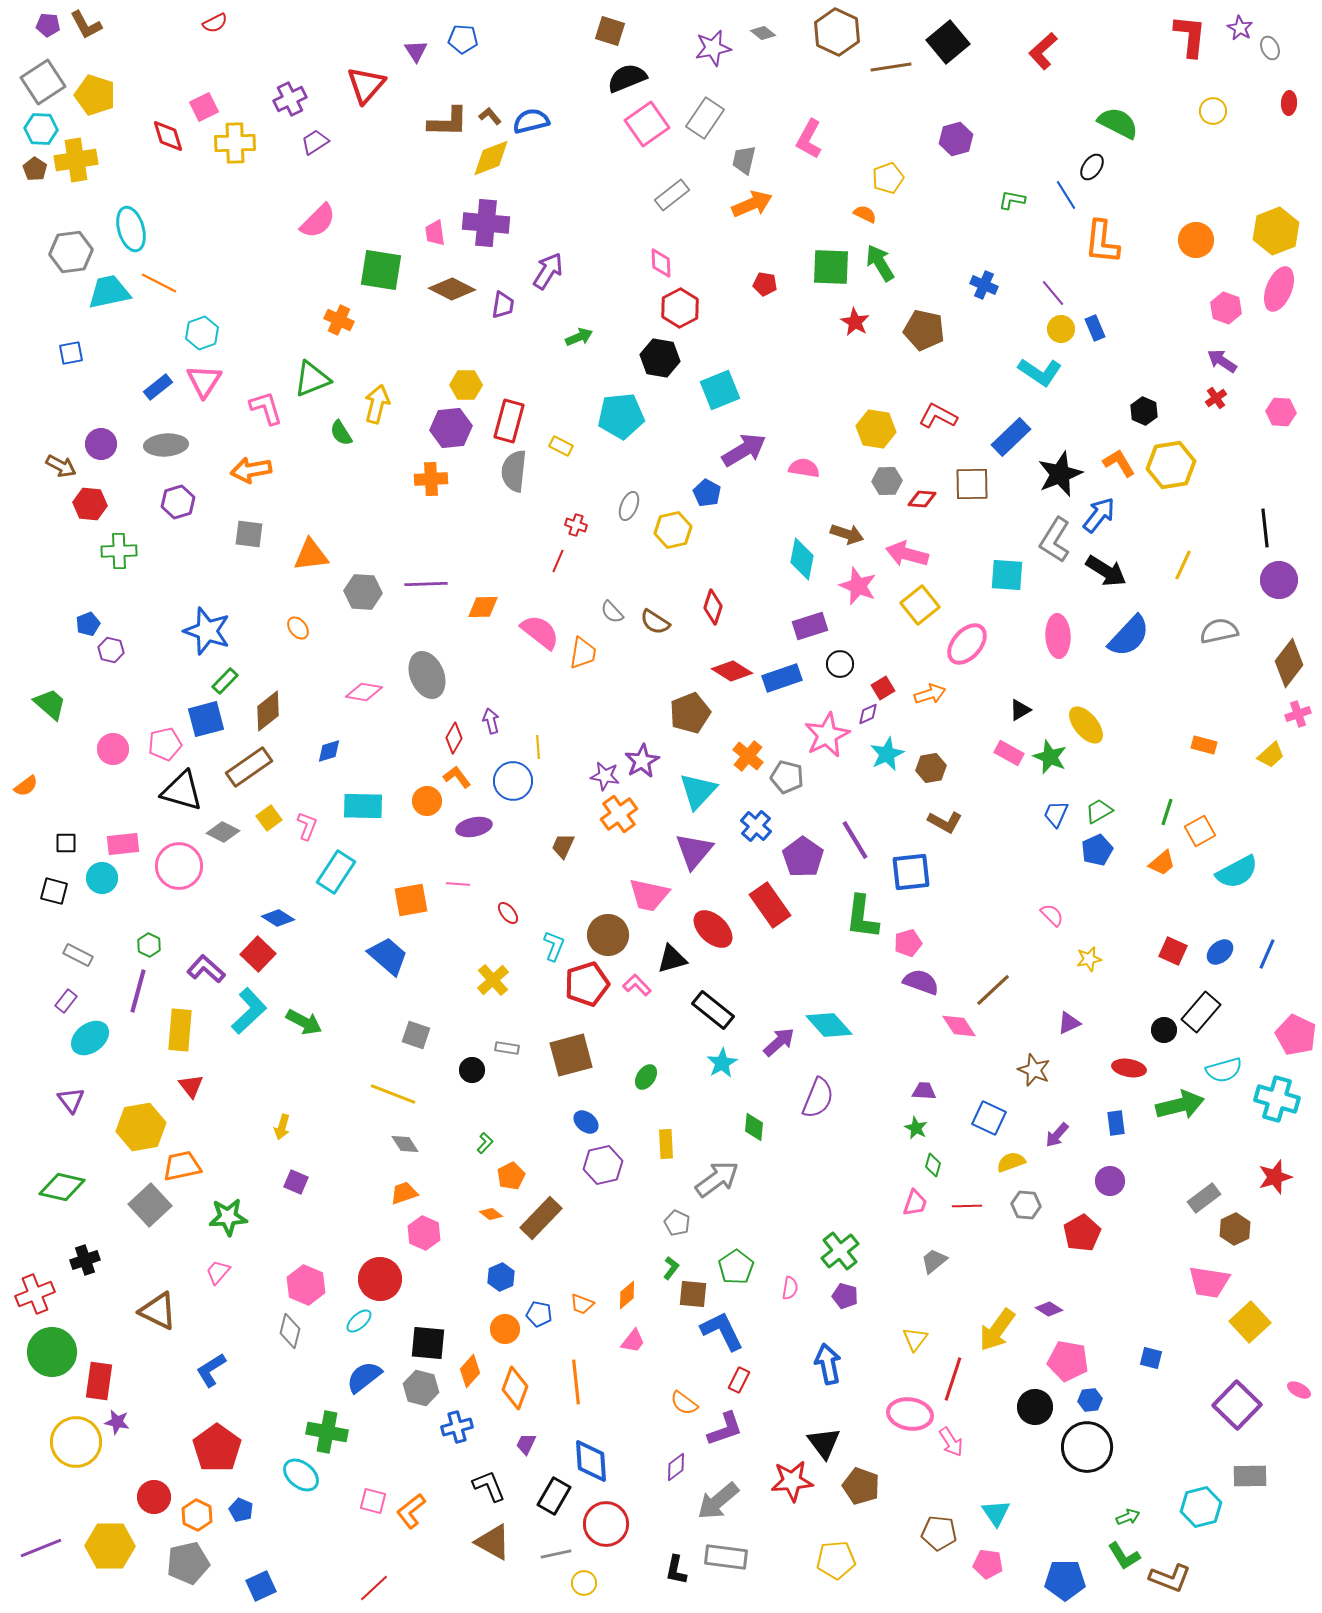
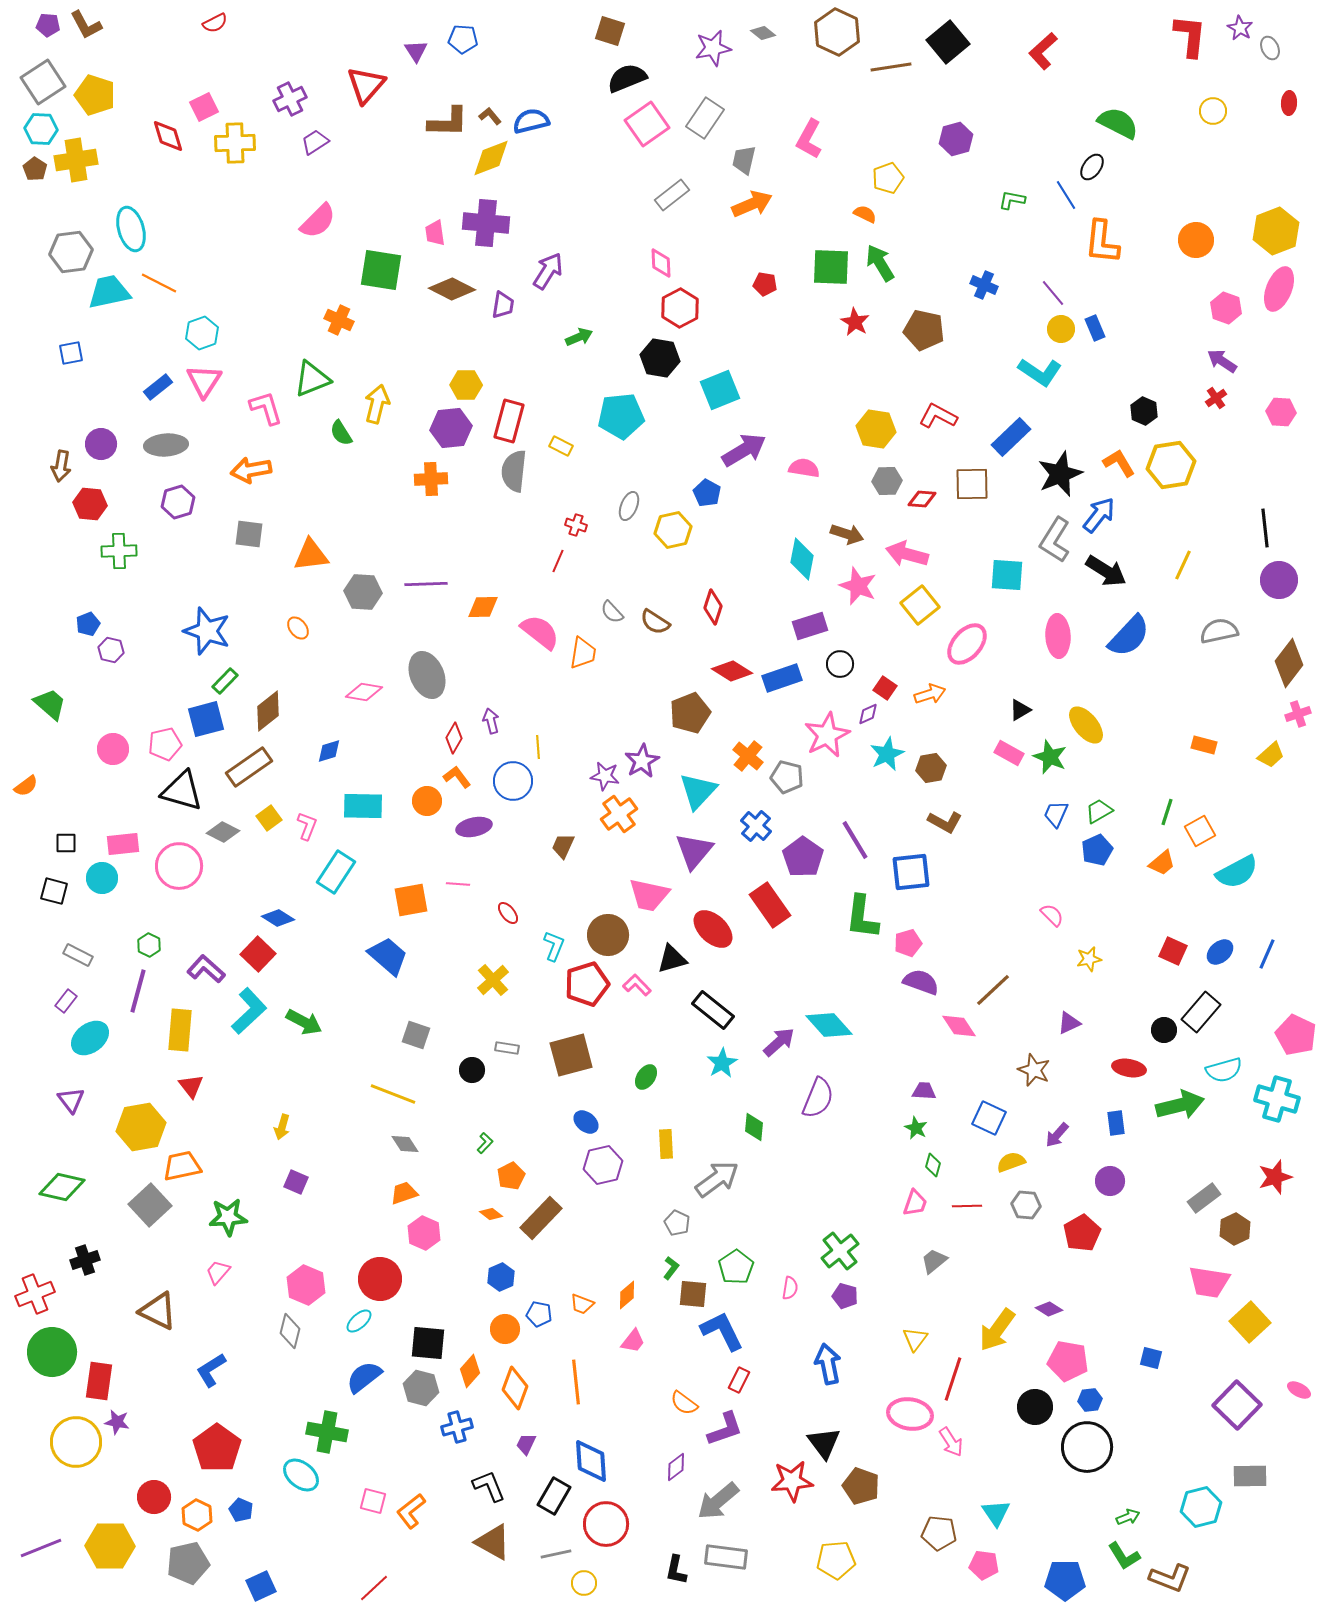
brown arrow at (61, 466): rotated 72 degrees clockwise
red square at (883, 688): moved 2 px right; rotated 25 degrees counterclockwise
pink pentagon at (988, 1564): moved 4 px left, 1 px down
